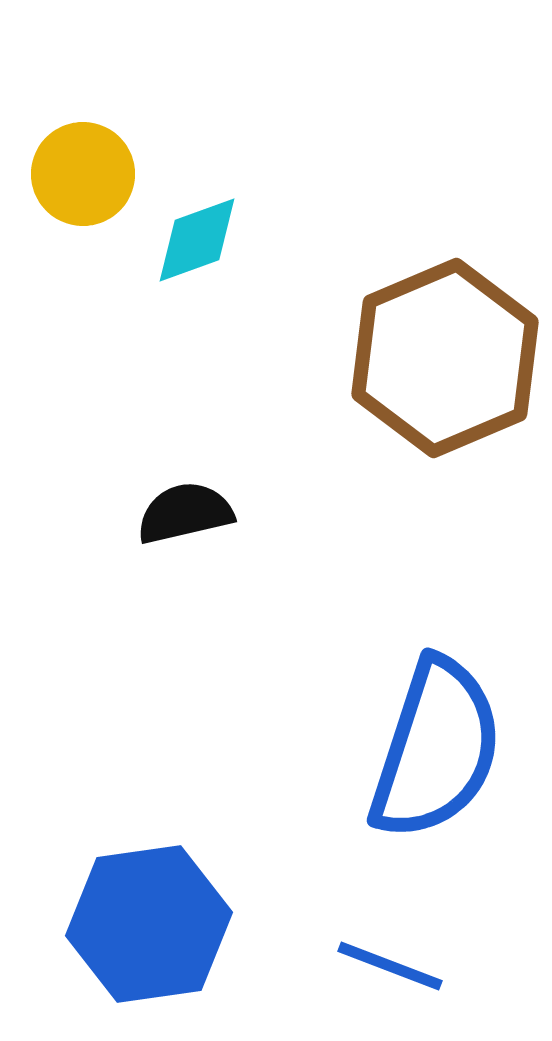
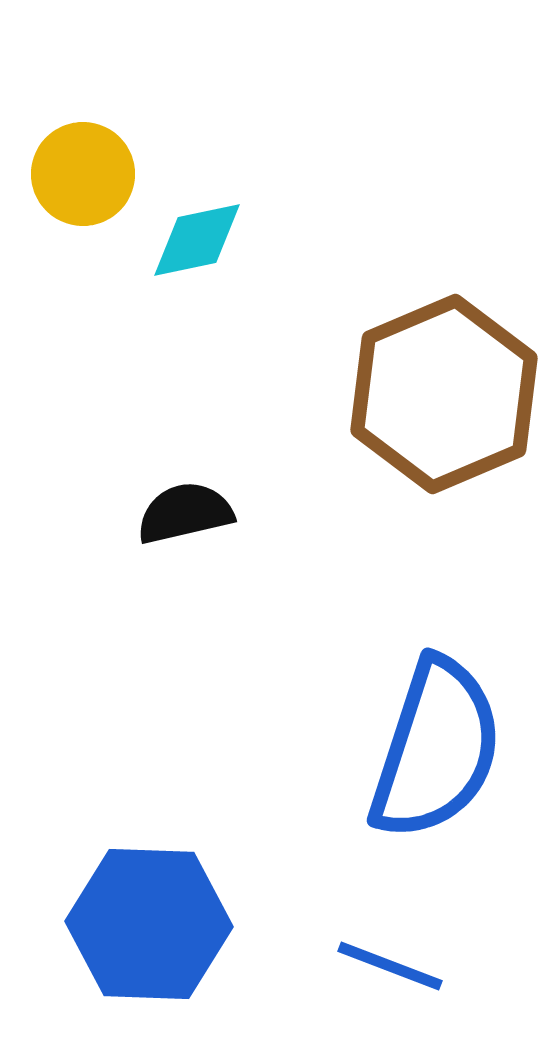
cyan diamond: rotated 8 degrees clockwise
brown hexagon: moved 1 px left, 36 px down
blue hexagon: rotated 10 degrees clockwise
